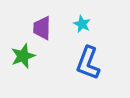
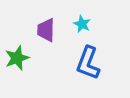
purple trapezoid: moved 4 px right, 2 px down
green star: moved 6 px left, 2 px down
